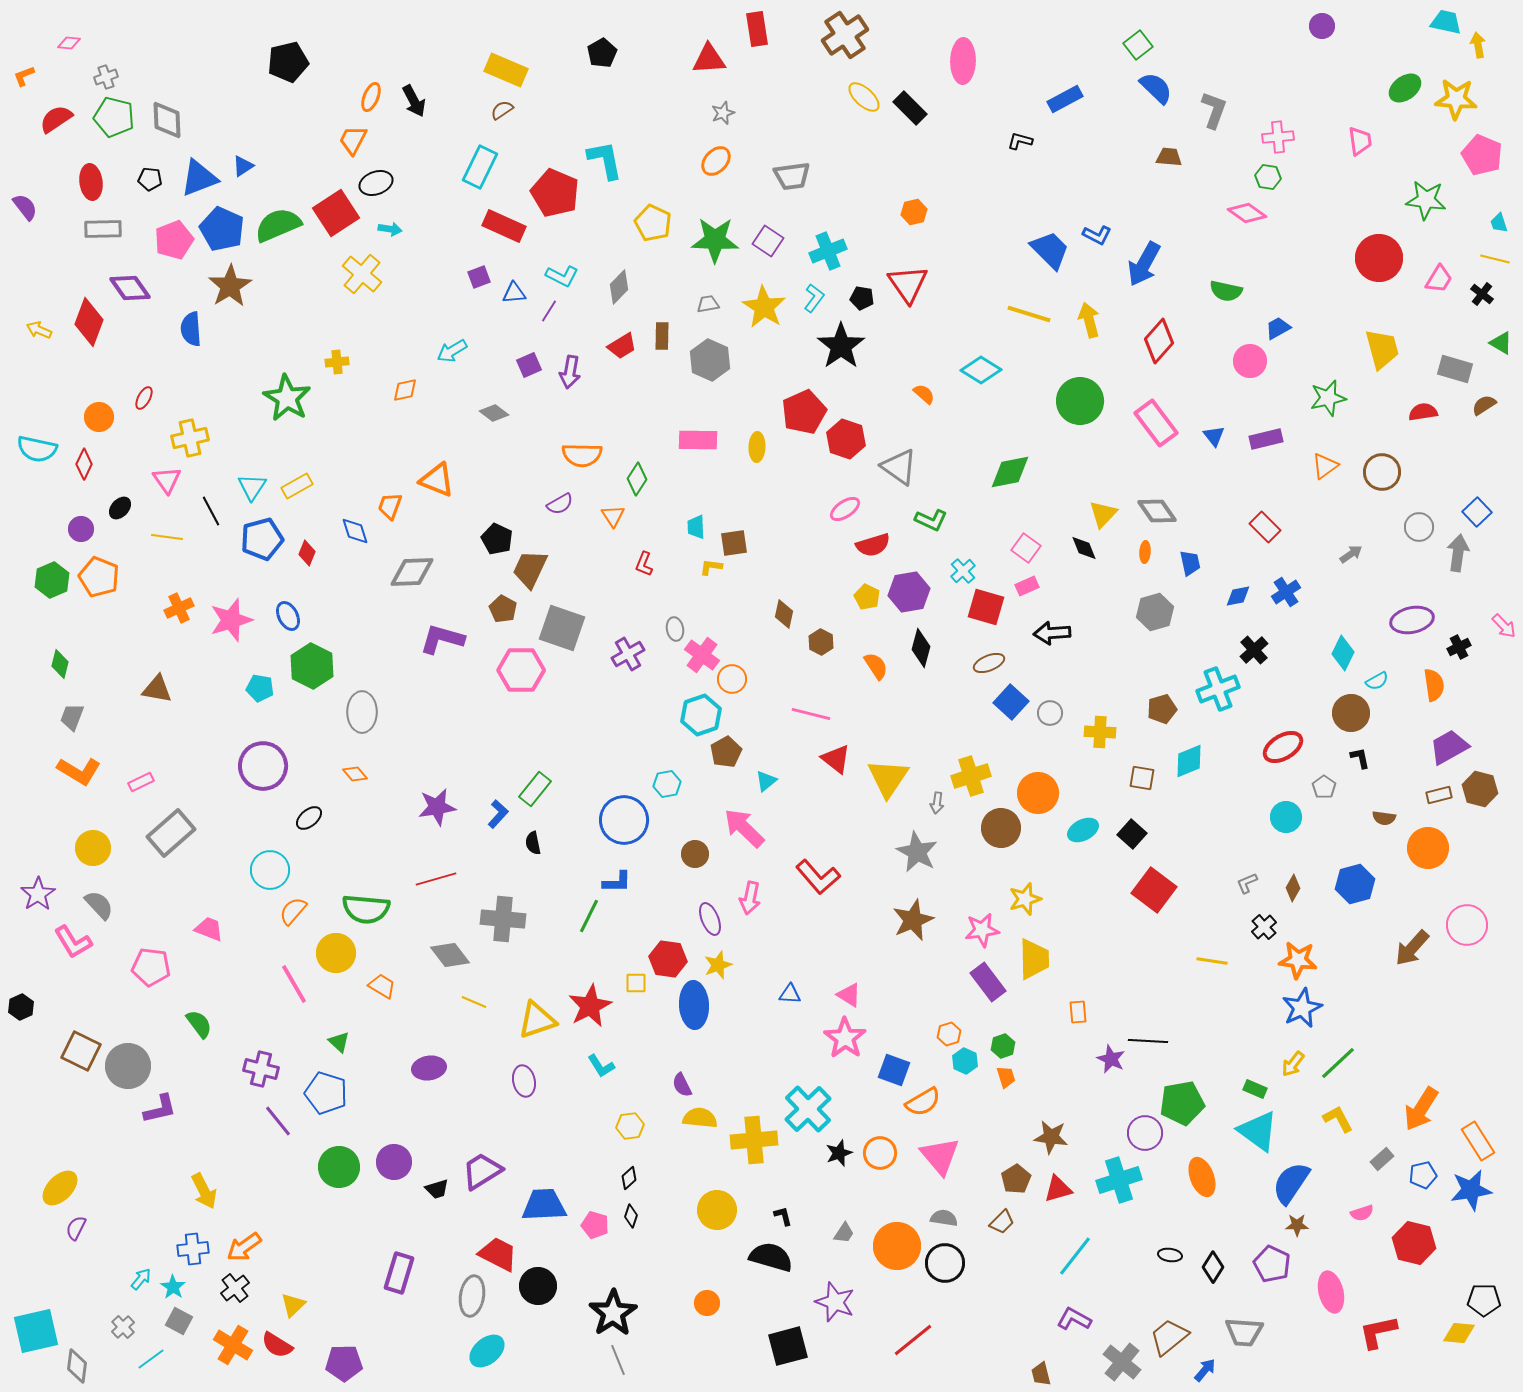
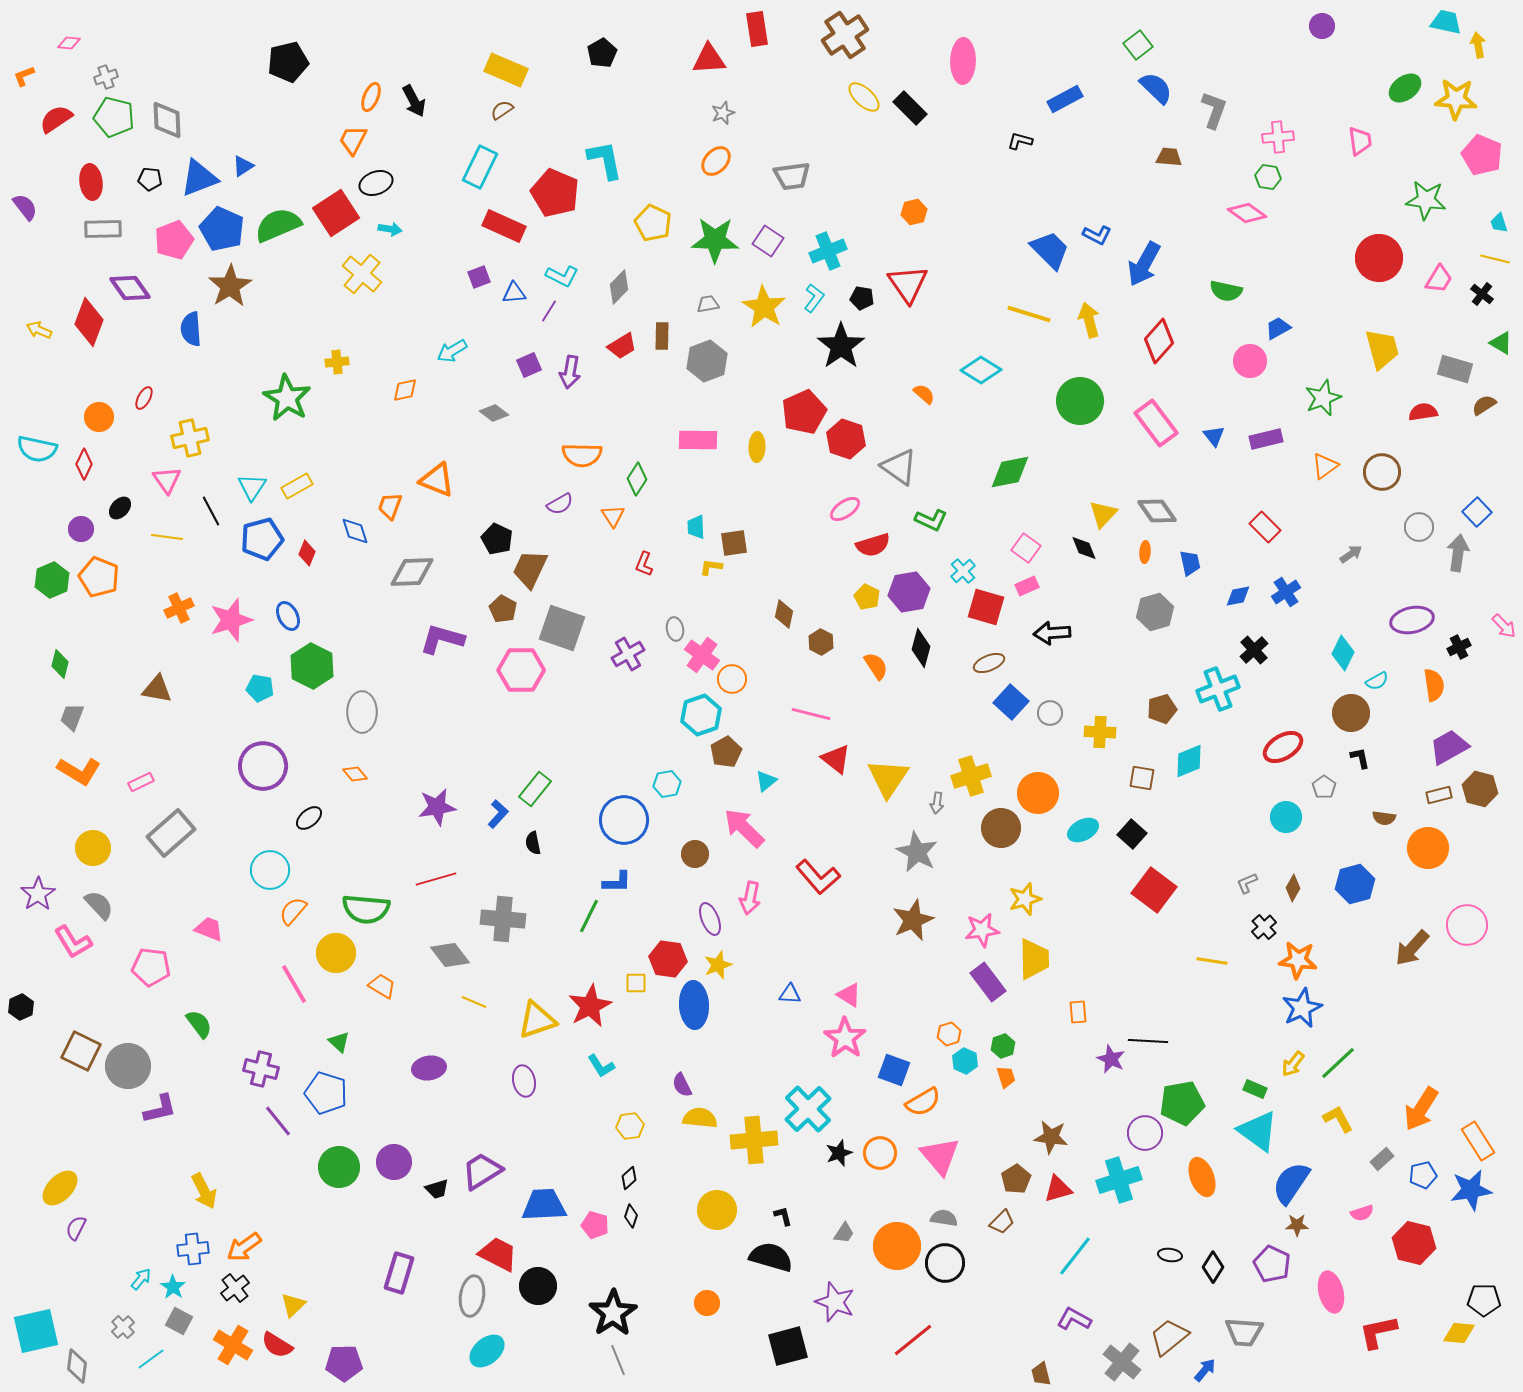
gray hexagon at (710, 360): moved 3 px left, 1 px down; rotated 15 degrees clockwise
green star at (1328, 398): moved 5 px left; rotated 9 degrees counterclockwise
